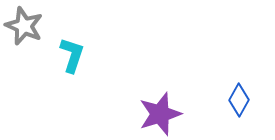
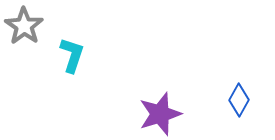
gray star: rotated 12 degrees clockwise
